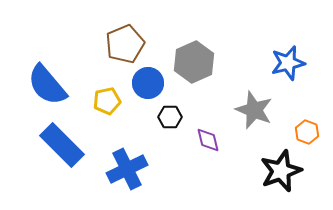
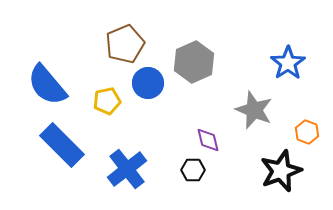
blue star: rotated 20 degrees counterclockwise
black hexagon: moved 23 px right, 53 px down
blue cross: rotated 12 degrees counterclockwise
